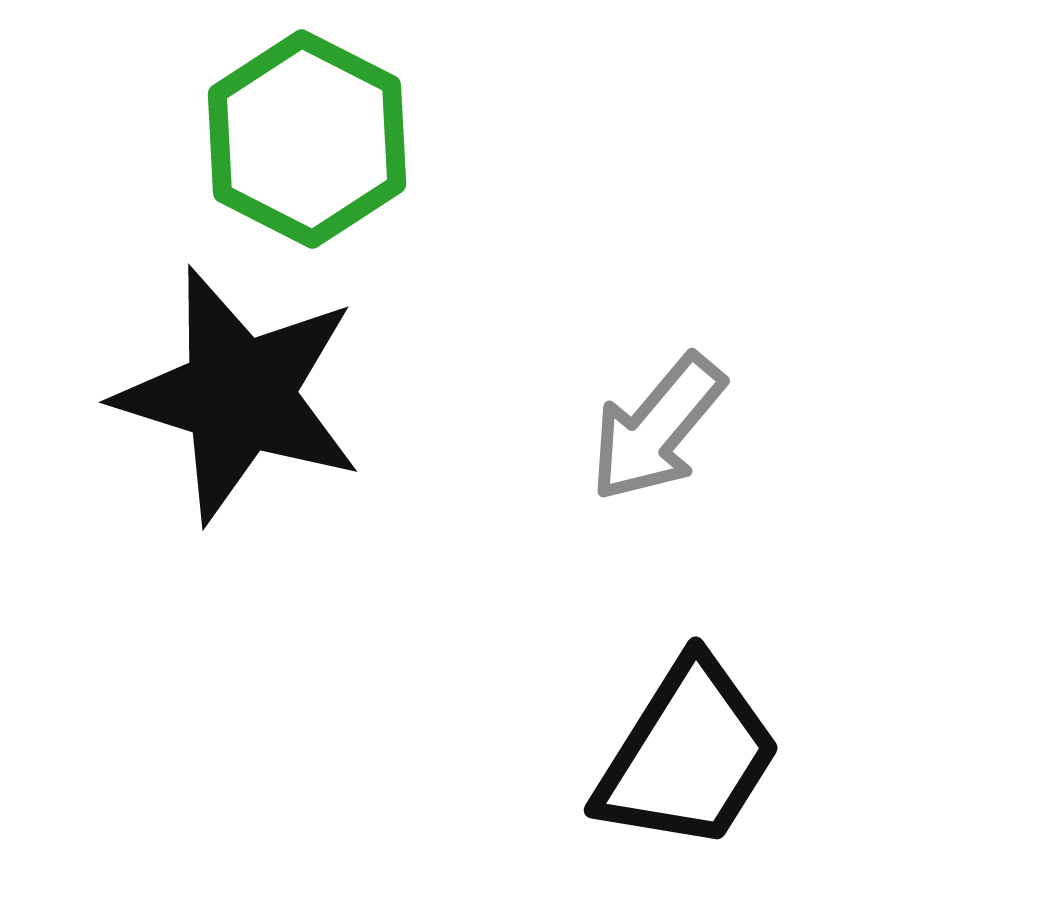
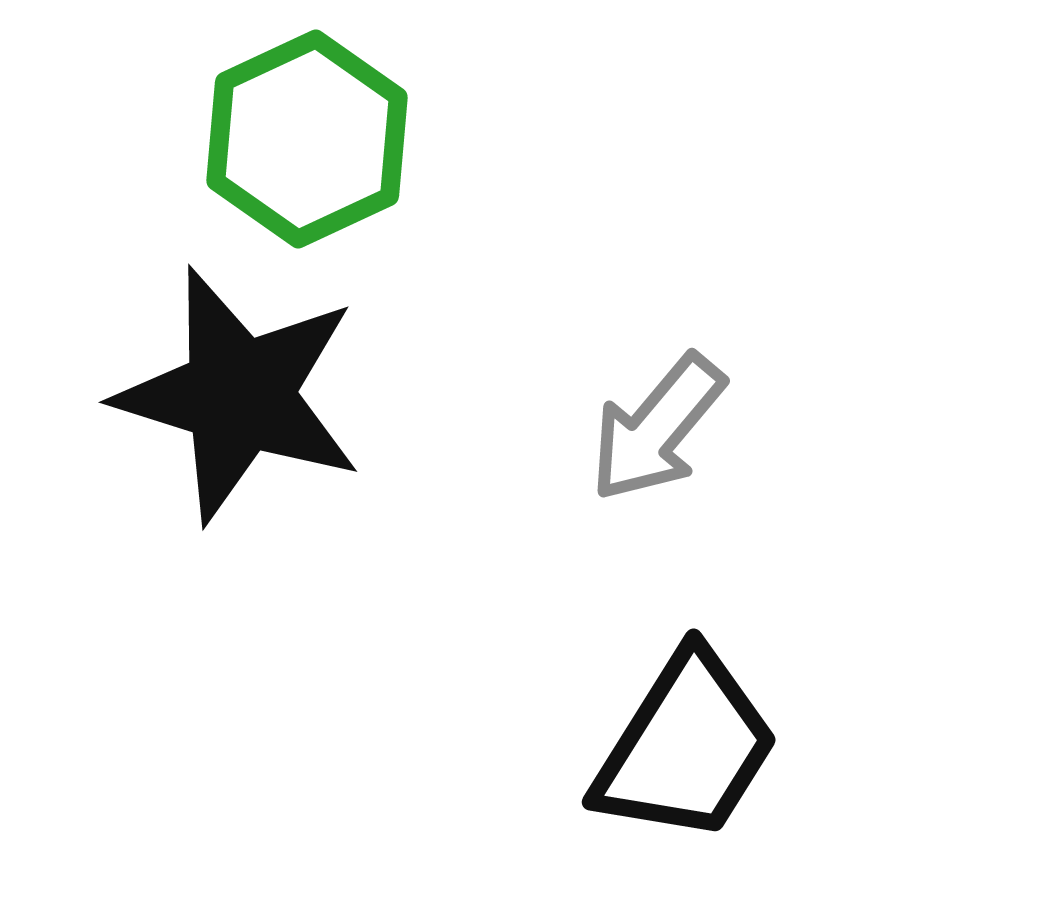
green hexagon: rotated 8 degrees clockwise
black trapezoid: moved 2 px left, 8 px up
